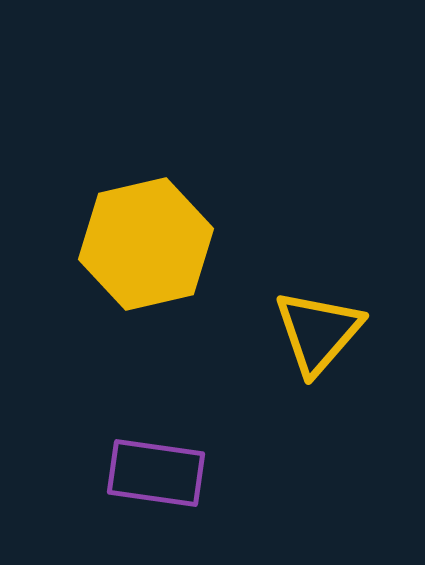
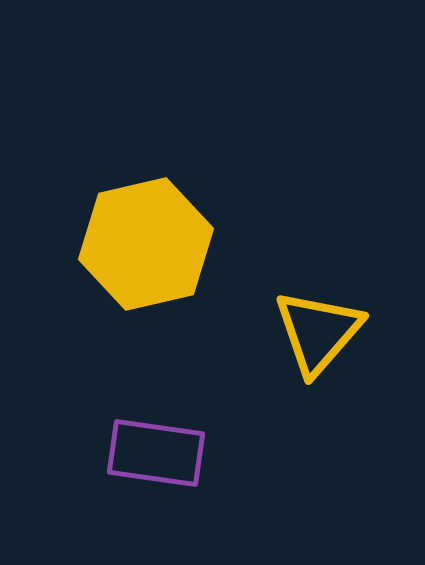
purple rectangle: moved 20 px up
